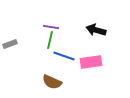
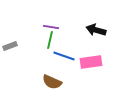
gray rectangle: moved 2 px down
